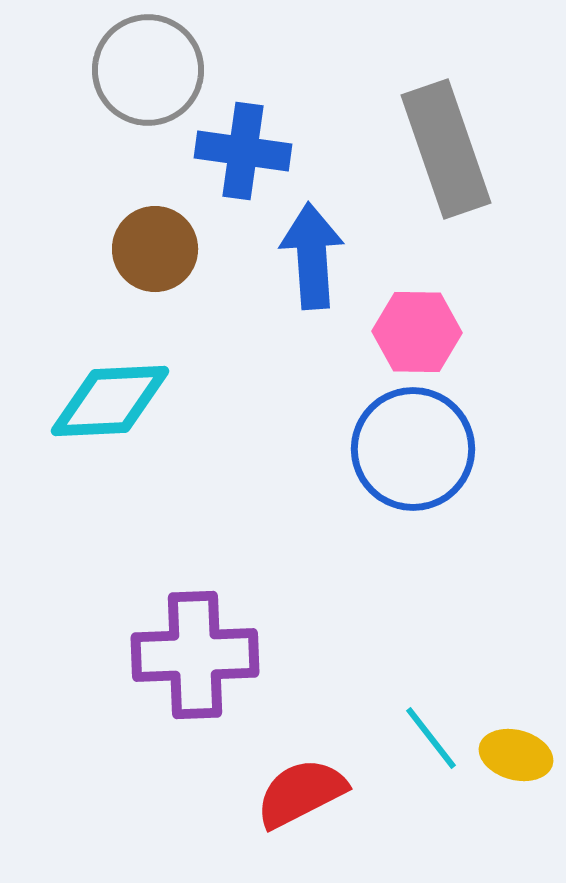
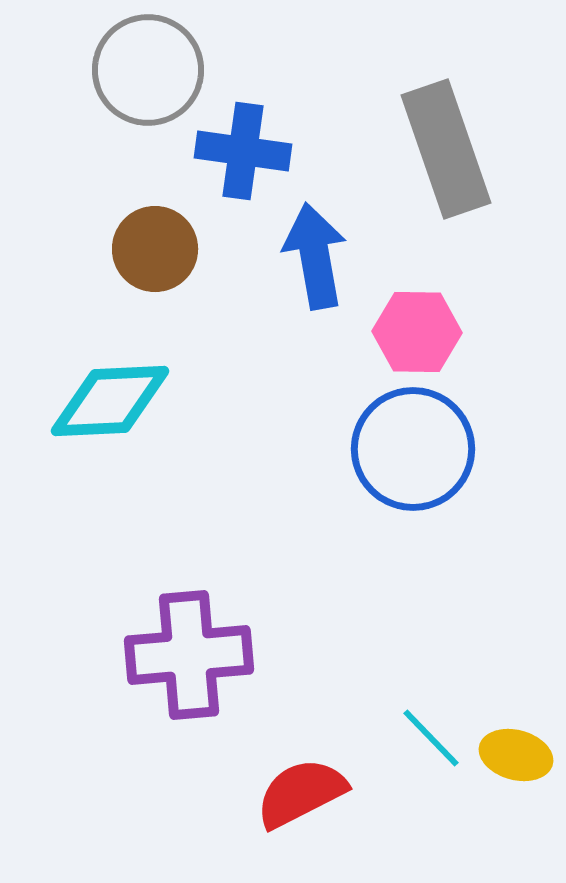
blue arrow: moved 3 px right; rotated 6 degrees counterclockwise
purple cross: moved 6 px left; rotated 3 degrees counterclockwise
cyan line: rotated 6 degrees counterclockwise
